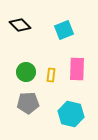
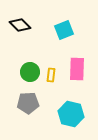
green circle: moved 4 px right
